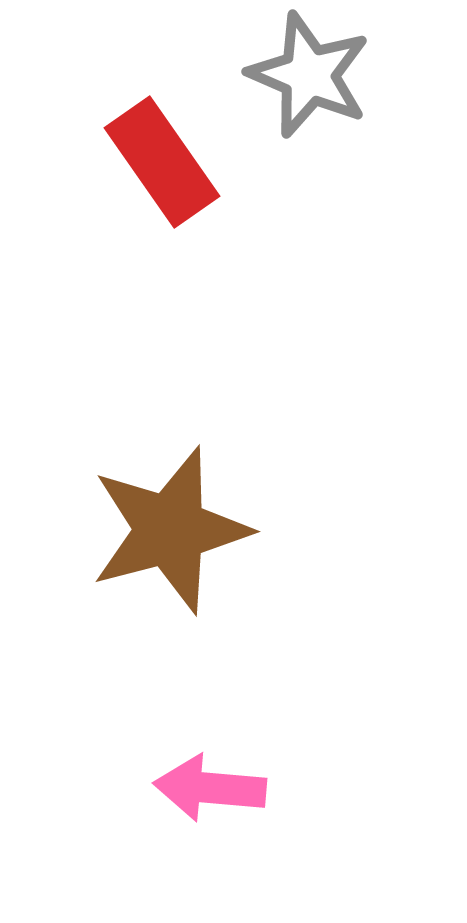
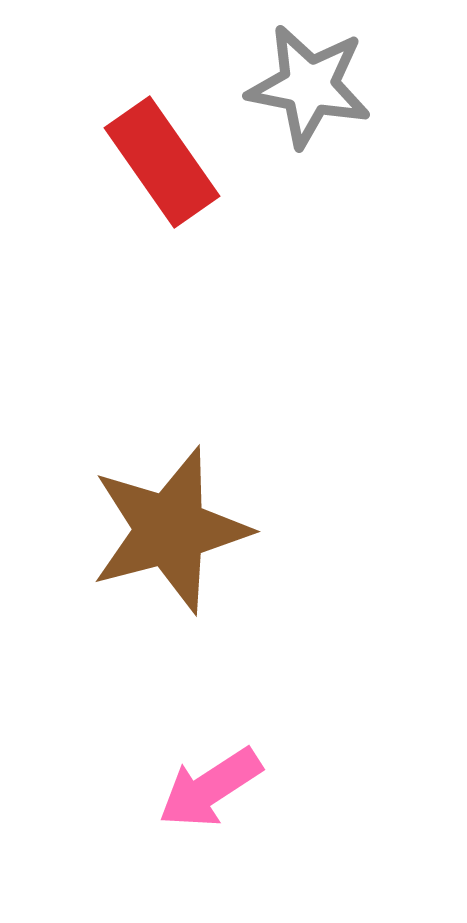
gray star: moved 11 px down; rotated 12 degrees counterclockwise
pink arrow: rotated 38 degrees counterclockwise
